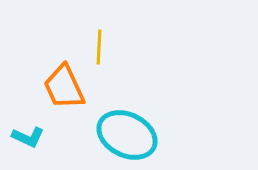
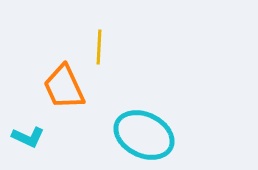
cyan ellipse: moved 17 px right
